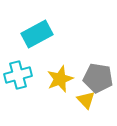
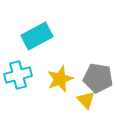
cyan rectangle: moved 2 px down
